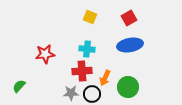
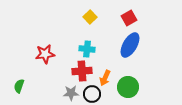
yellow square: rotated 24 degrees clockwise
blue ellipse: rotated 50 degrees counterclockwise
green semicircle: rotated 24 degrees counterclockwise
